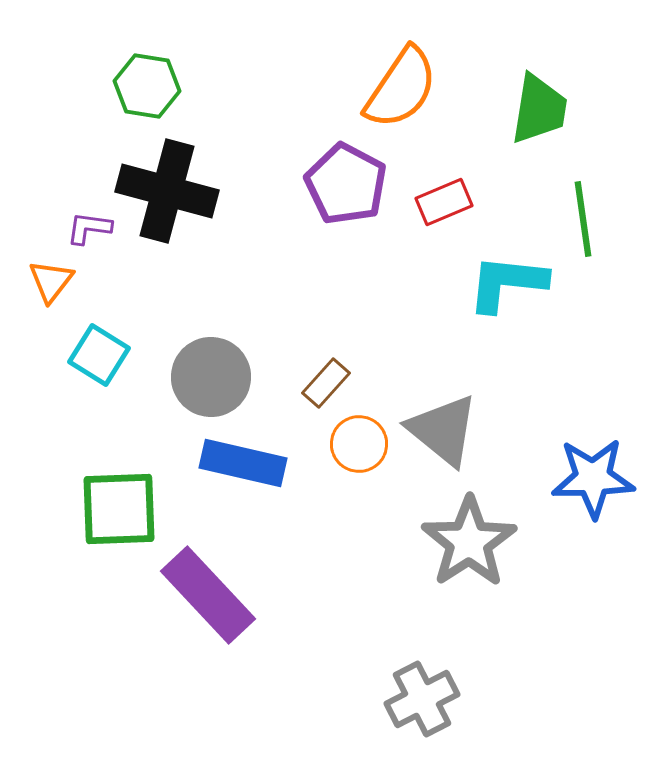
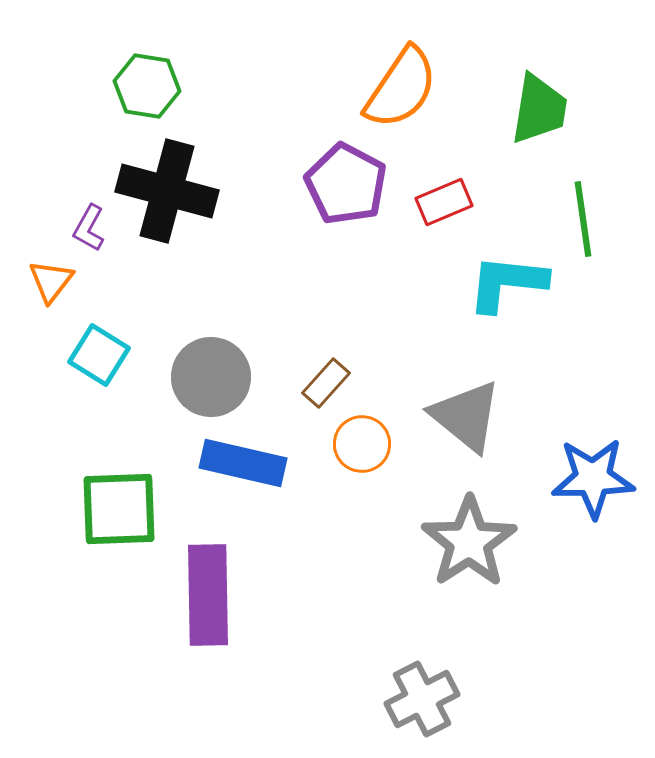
purple L-shape: rotated 69 degrees counterclockwise
gray triangle: moved 23 px right, 14 px up
orange circle: moved 3 px right
purple rectangle: rotated 42 degrees clockwise
